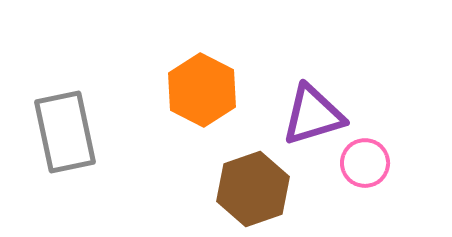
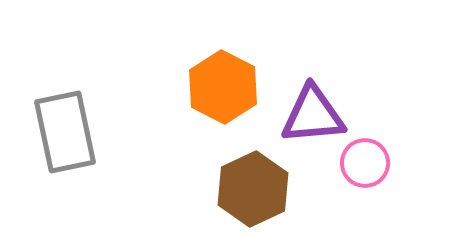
orange hexagon: moved 21 px right, 3 px up
purple triangle: rotated 12 degrees clockwise
brown hexagon: rotated 6 degrees counterclockwise
